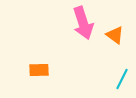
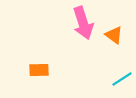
orange triangle: moved 1 px left
cyan line: rotated 30 degrees clockwise
